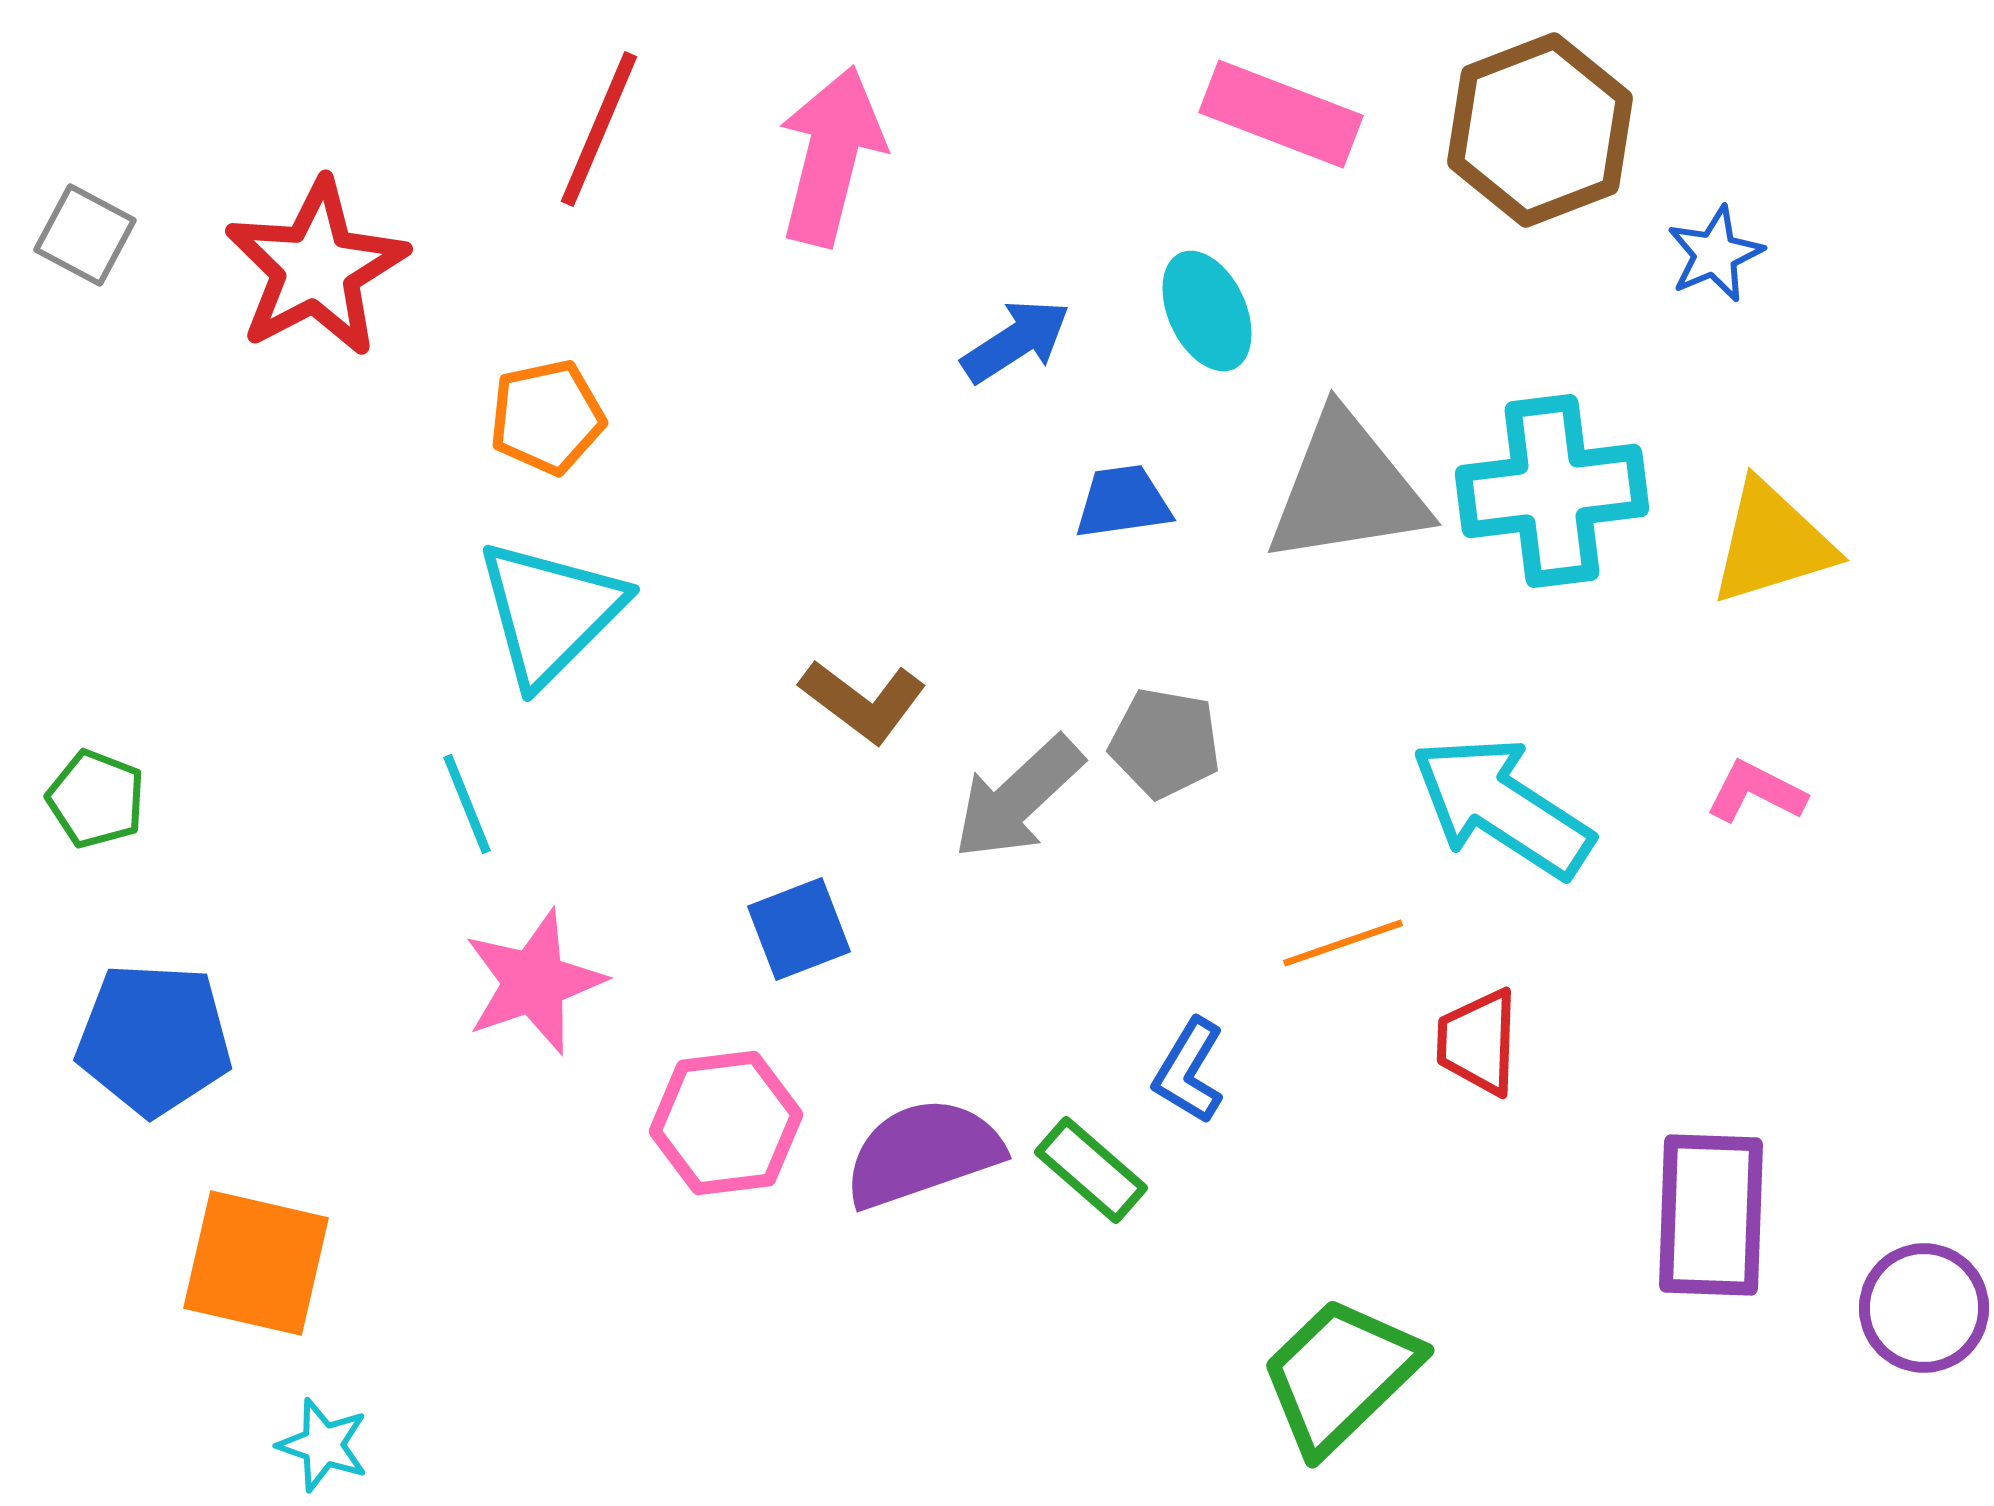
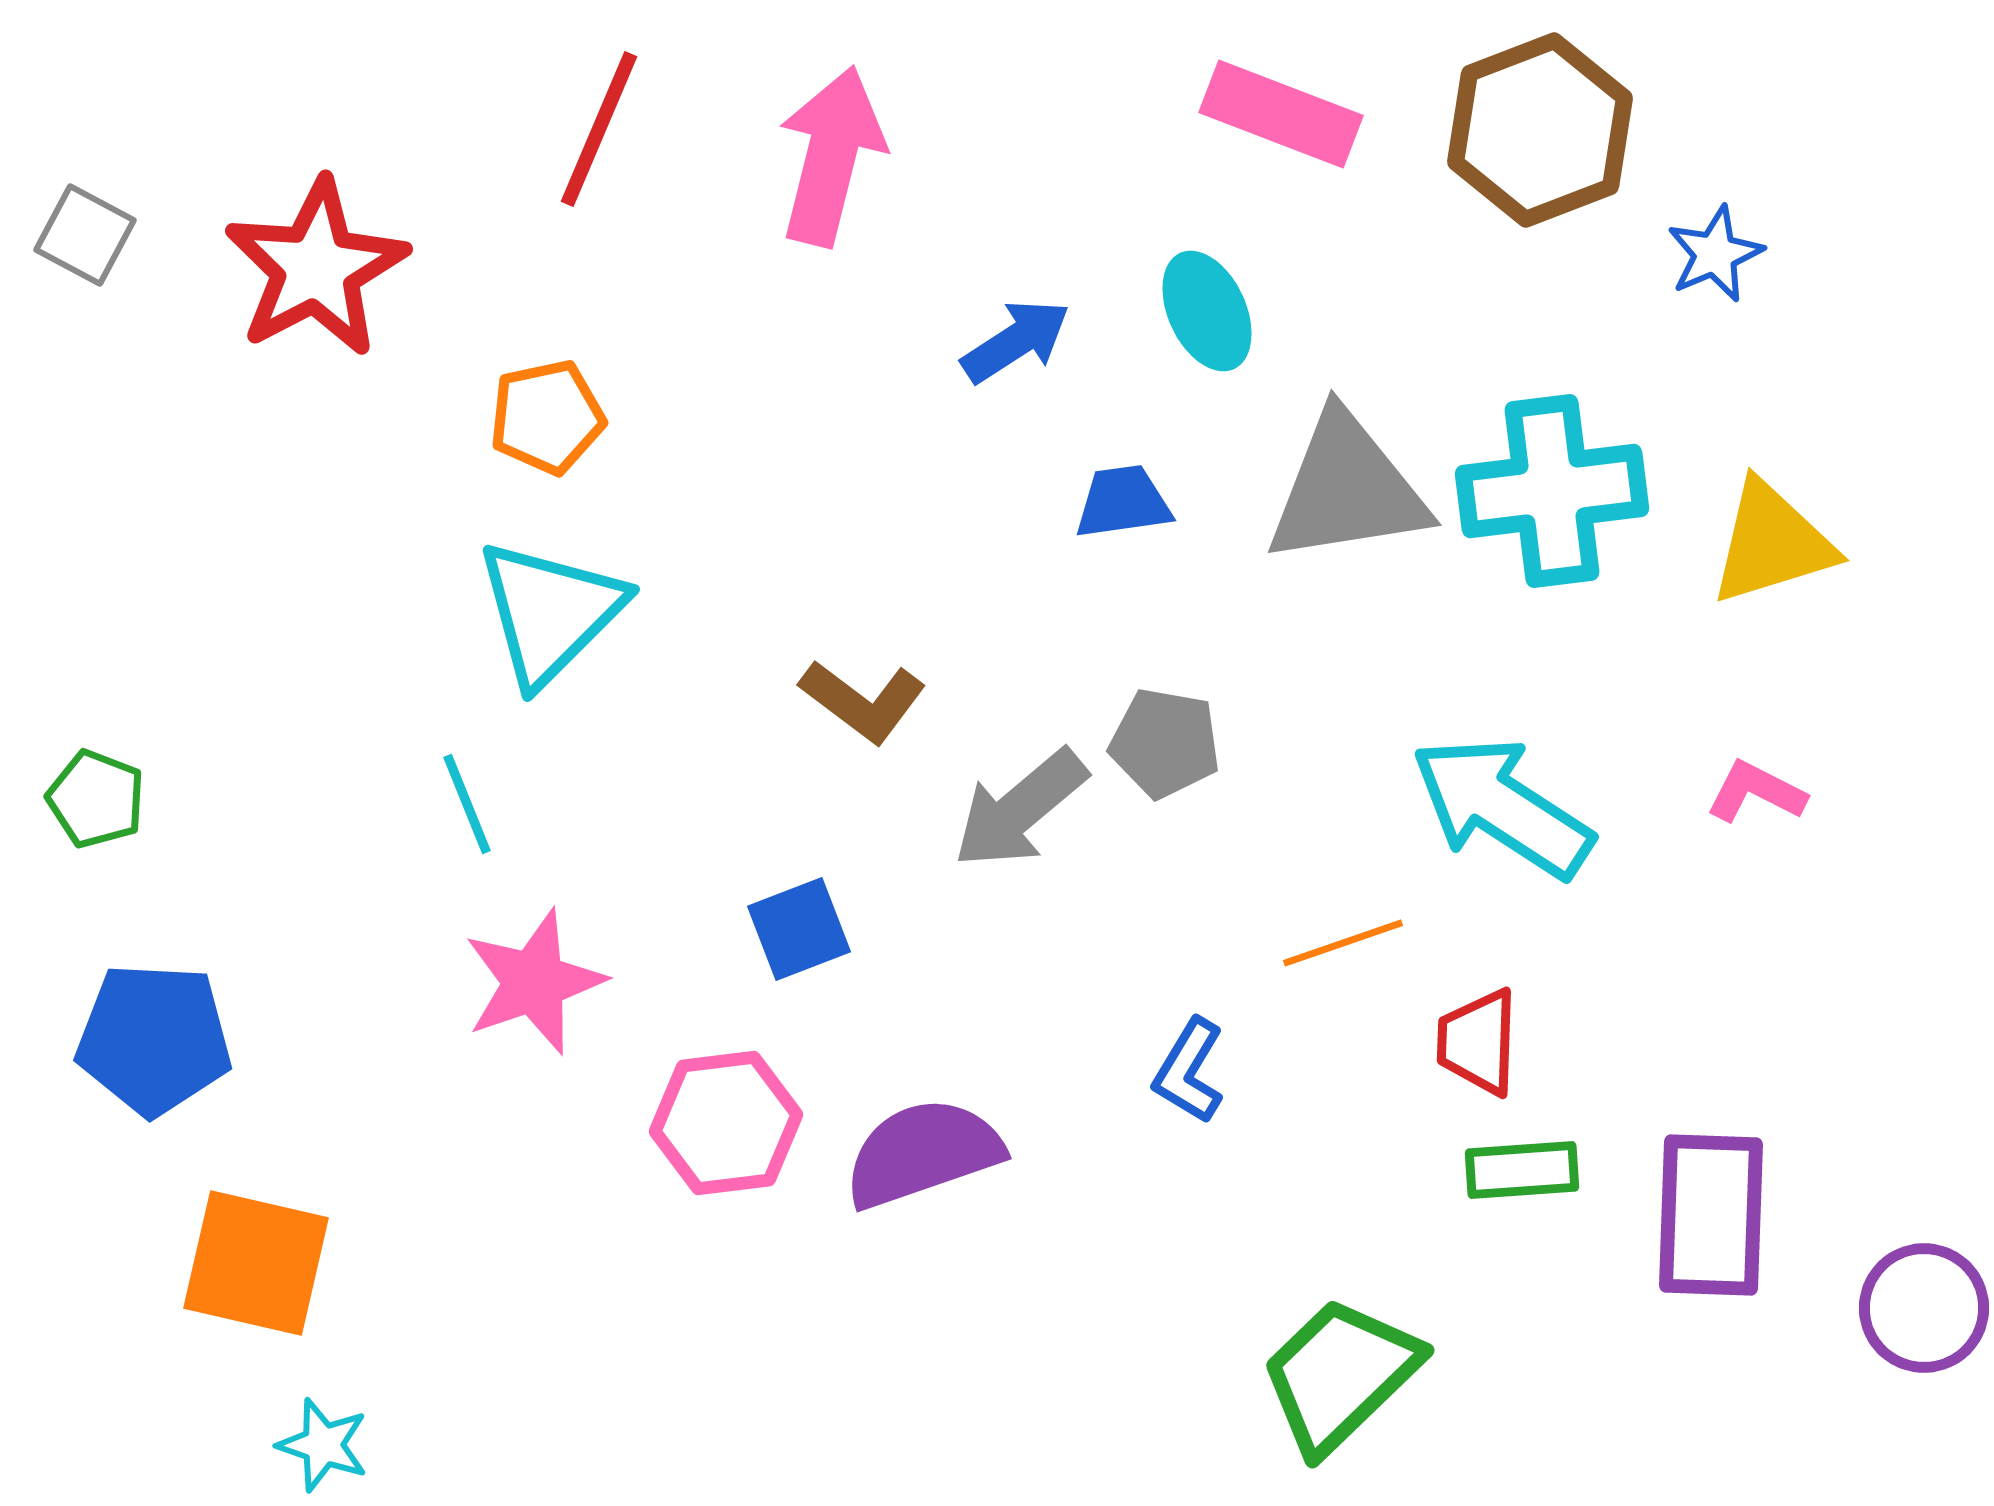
gray arrow: moved 2 px right, 11 px down; rotated 3 degrees clockwise
green rectangle: moved 431 px right; rotated 45 degrees counterclockwise
